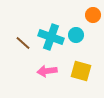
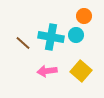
orange circle: moved 9 px left, 1 px down
cyan cross: rotated 10 degrees counterclockwise
yellow square: rotated 25 degrees clockwise
